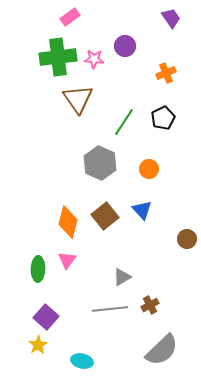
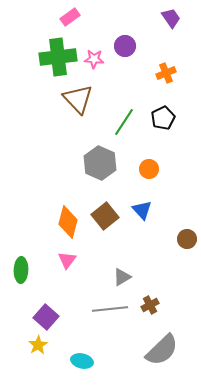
brown triangle: rotated 8 degrees counterclockwise
green ellipse: moved 17 px left, 1 px down
